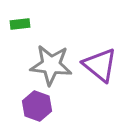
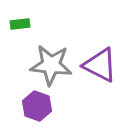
purple triangle: rotated 12 degrees counterclockwise
